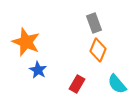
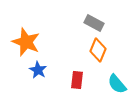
gray rectangle: rotated 42 degrees counterclockwise
red rectangle: moved 4 px up; rotated 24 degrees counterclockwise
